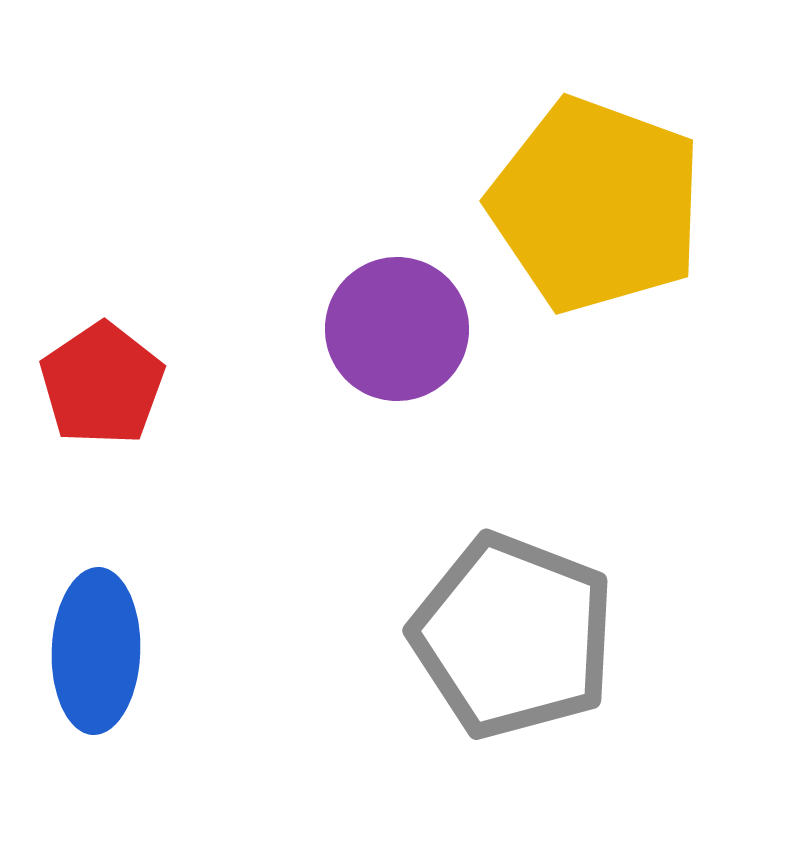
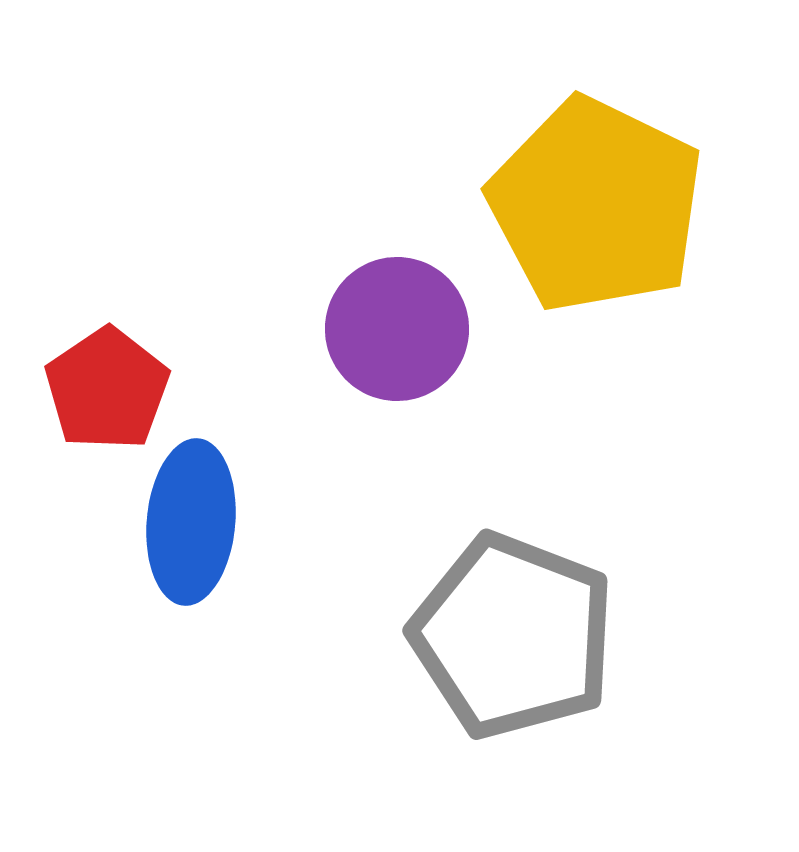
yellow pentagon: rotated 6 degrees clockwise
red pentagon: moved 5 px right, 5 px down
blue ellipse: moved 95 px right, 129 px up; rotated 3 degrees clockwise
